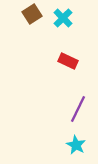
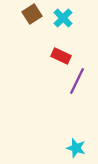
red rectangle: moved 7 px left, 5 px up
purple line: moved 1 px left, 28 px up
cyan star: moved 3 px down; rotated 12 degrees counterclockwise
